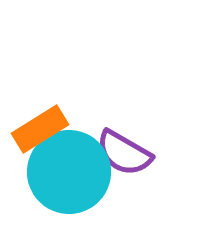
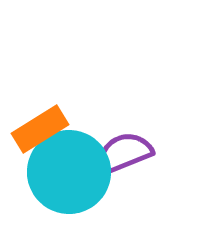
purple semicircle: rotated 128 degrees clockwise
